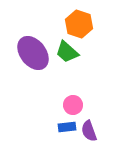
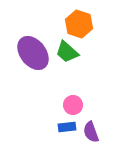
purple semicircle: moved 2 px right, 1 px down
